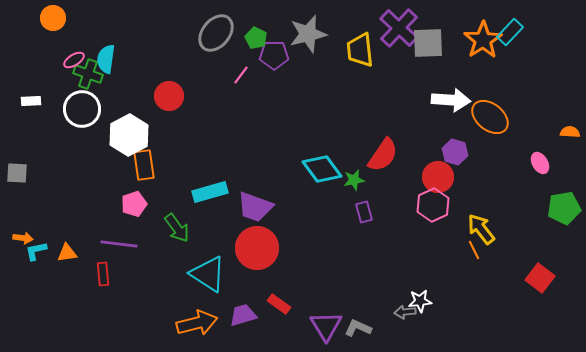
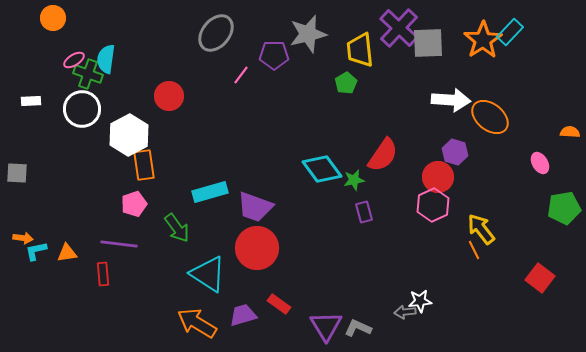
green pentagon at (256, 38): moved 90 px right, 45 px down; rotated 15 degrees clockwise
orange arrow at (197, 323): rotated 135 degrees counterclockwise
